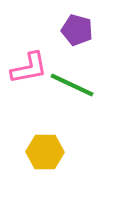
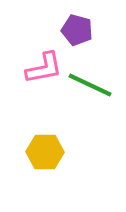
pink L-shape: moved 15 px right
green line: moved 18 px right
